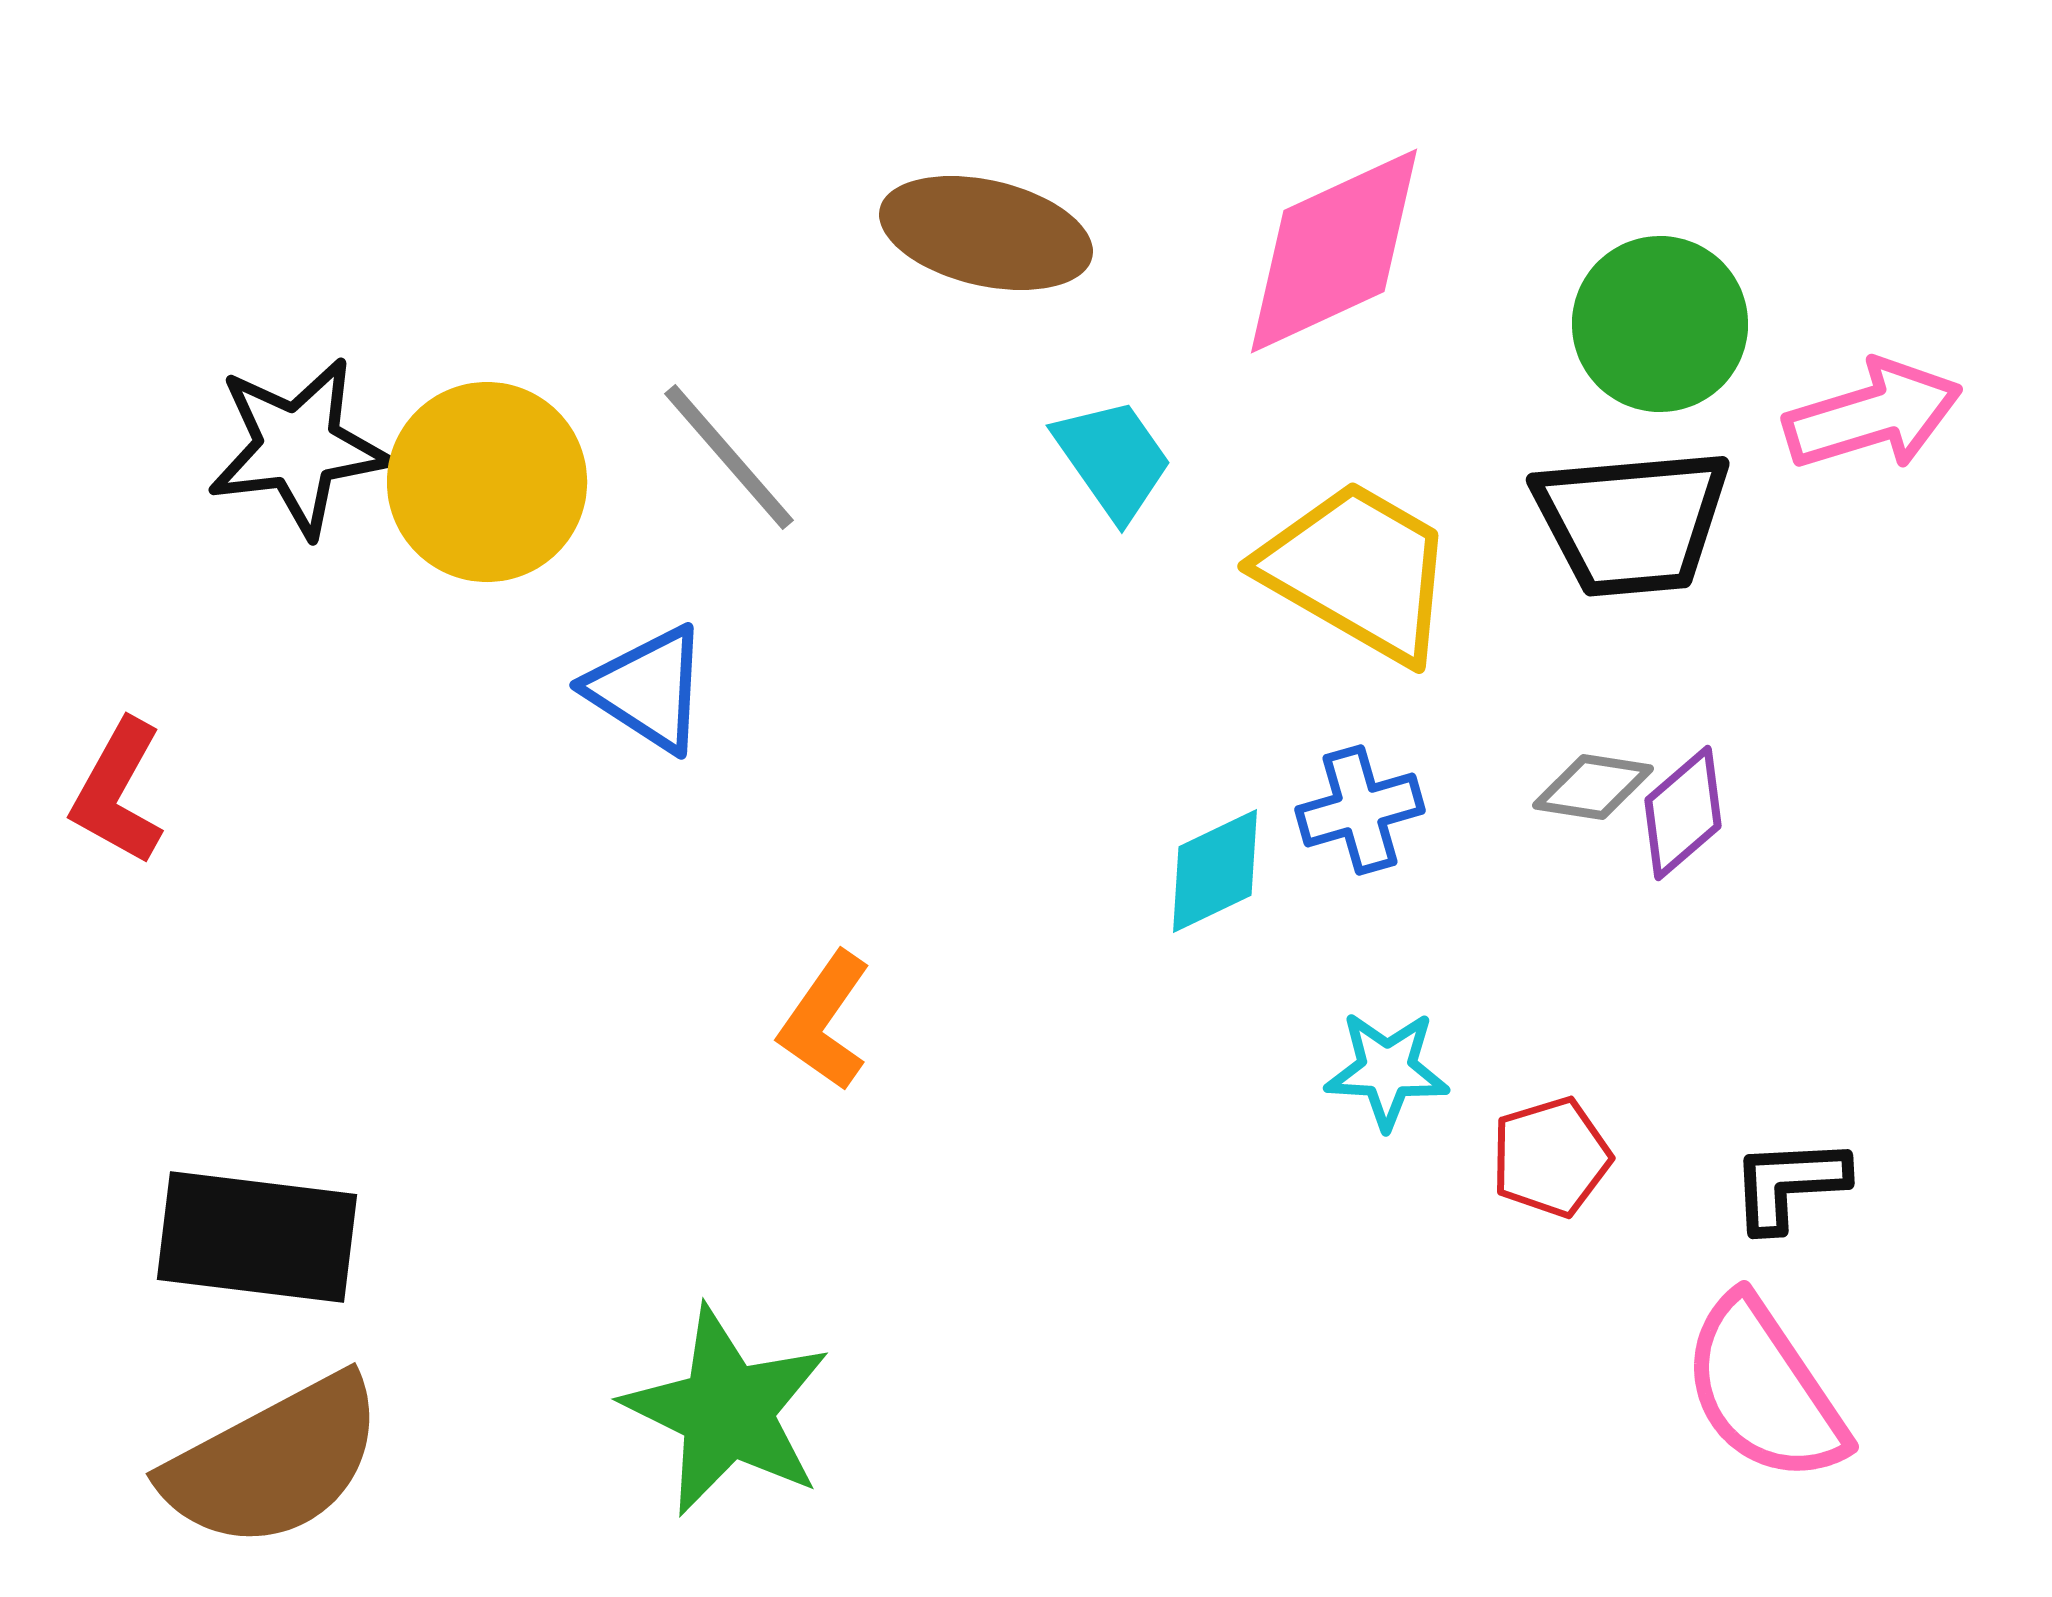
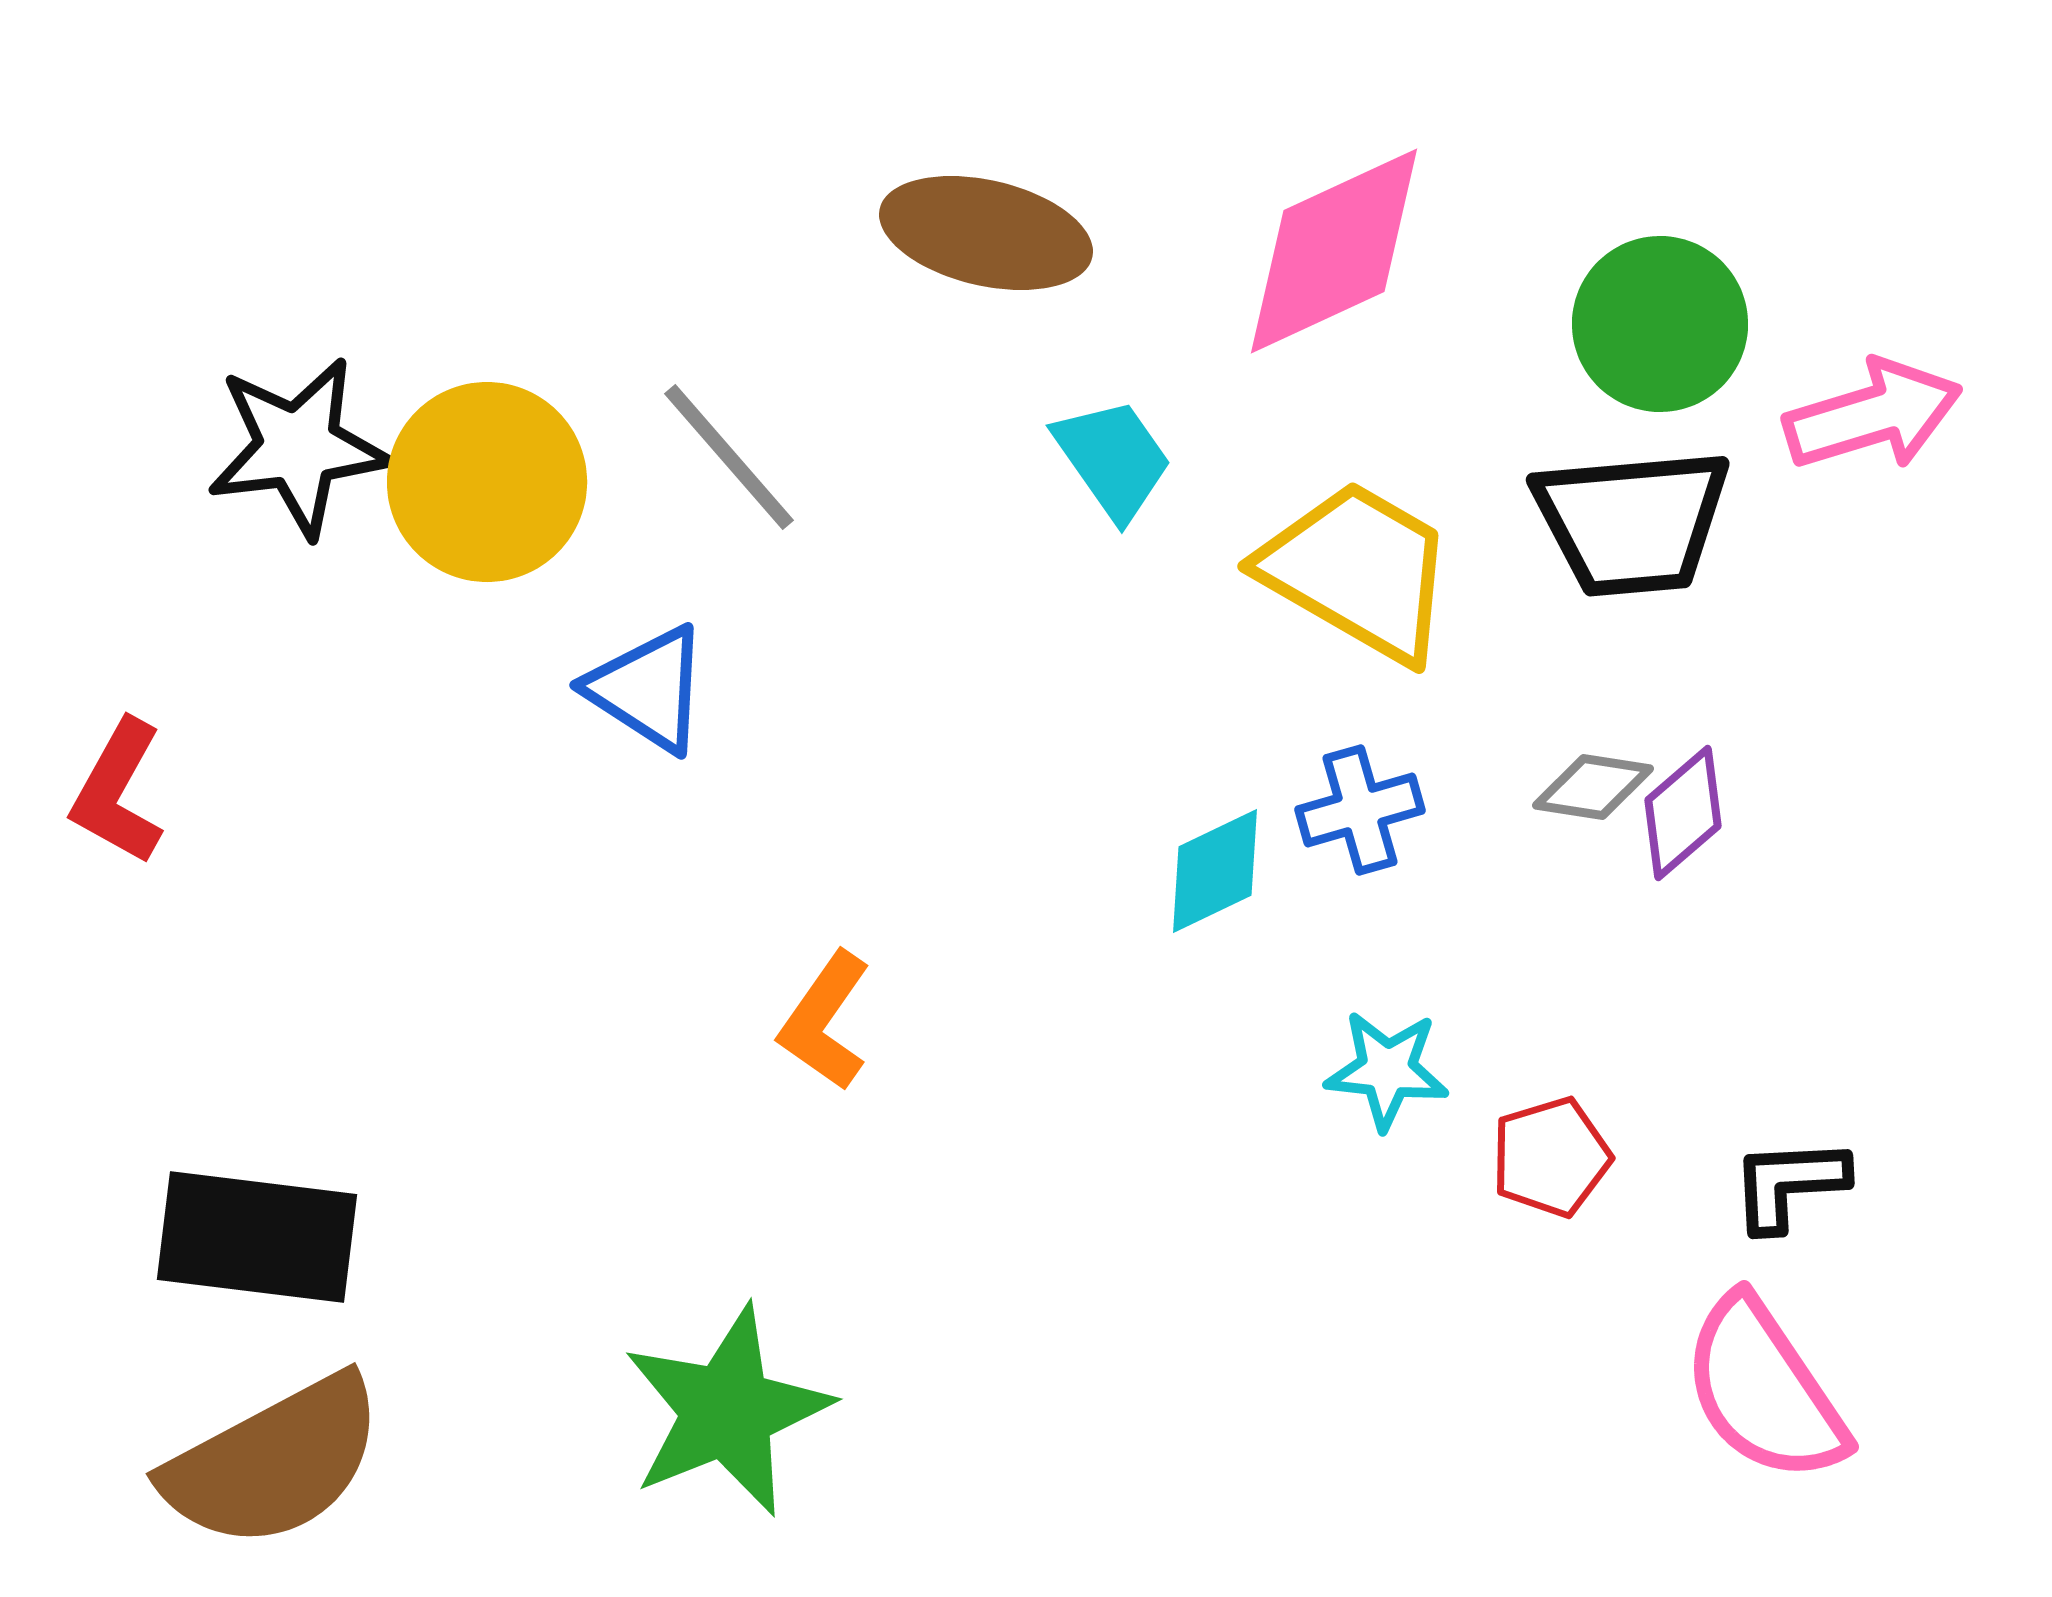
cyan star: rotated 3 degrees clockwise
green star: rotated 24 degrees clockwise
